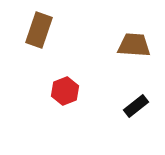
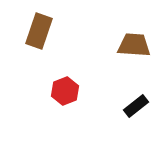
brown rectangle: moved 1 px down
